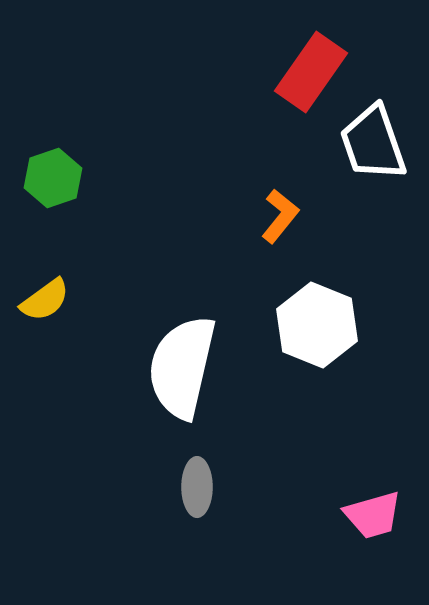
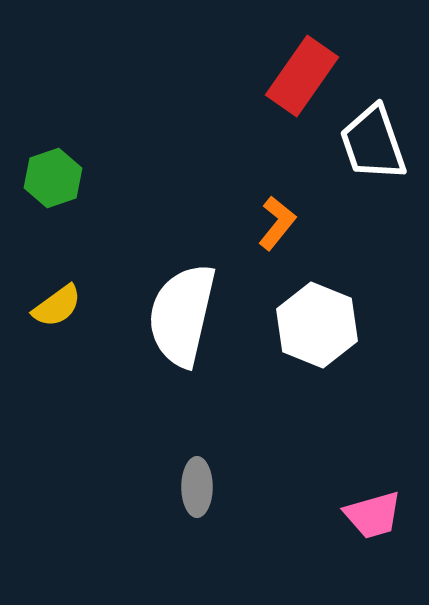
red rectangle: moved 9 px left, 4 px down
orange L-shape: moved 3 px left, 7 px down
yellow semicircle: moved 12 px right, 6 px down
white semicircle: moved 52 px up
